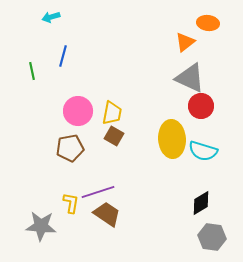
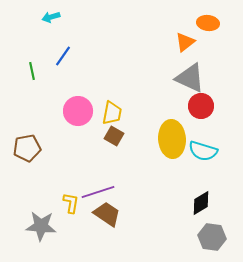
blue line: rotated 20 degrees clockwise
brown pentagon: moved 43 px left
